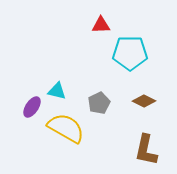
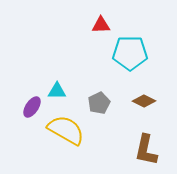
cyan triangle: rotated 12 degrees counterclockwise
yellow semicircle: moved 2 px down
